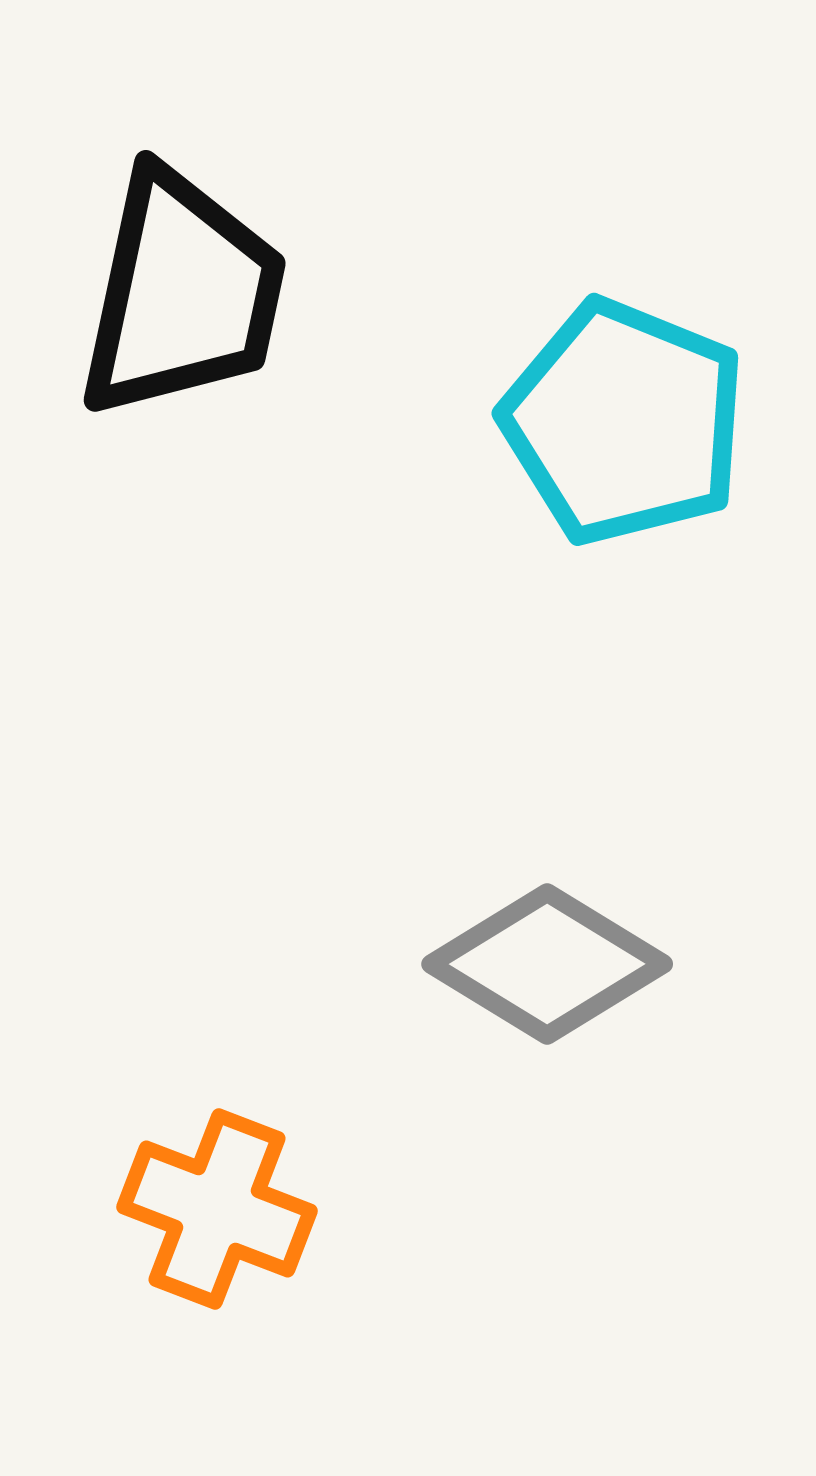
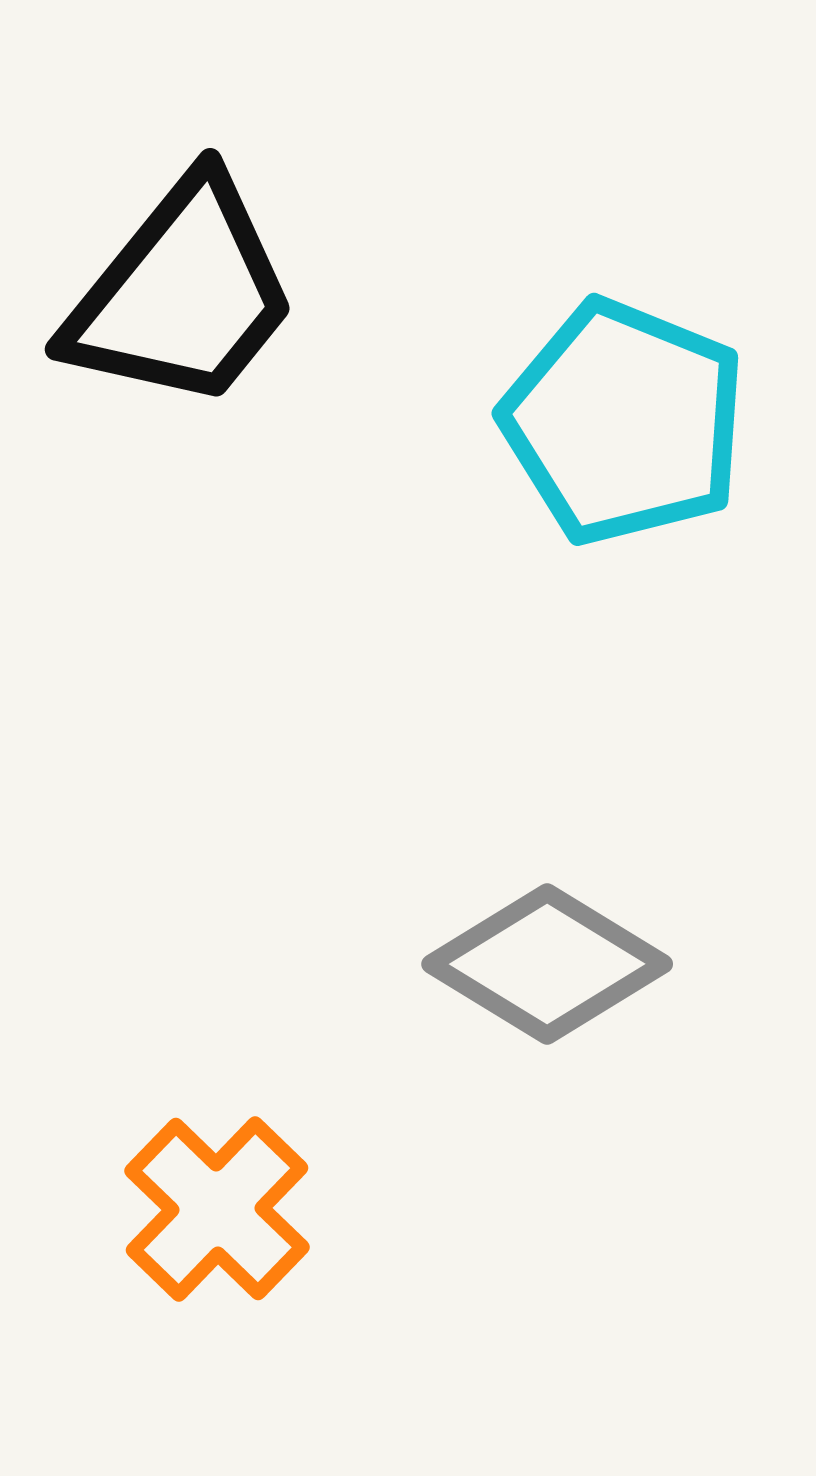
black trapezoid: rotated 27 degrees clockwise
orange cross: rotated 23 degrees clockwise
